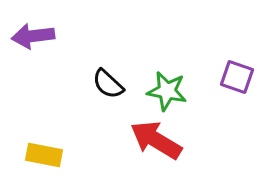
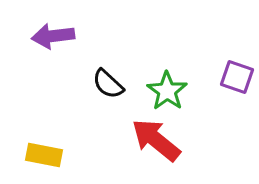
purple arrow: moved 20 px right
green star: rotated 24 degrees clockwise
red arrow: rotated 8 degrees clockwise
